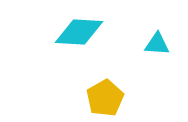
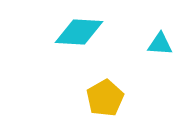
cyan triangle: moved 3 px right
